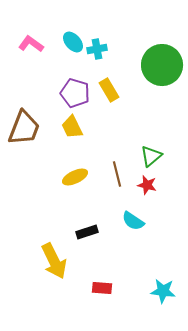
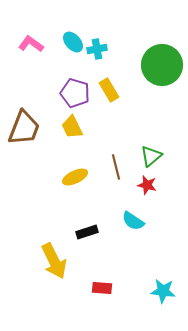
brown line: moved 1 px left, 7 px up
